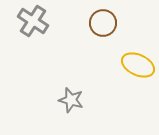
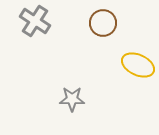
gray cross: moved 2 px right
gray star: moved 1 px right, 1 px up; rotated 15 degrees counterclockwise
